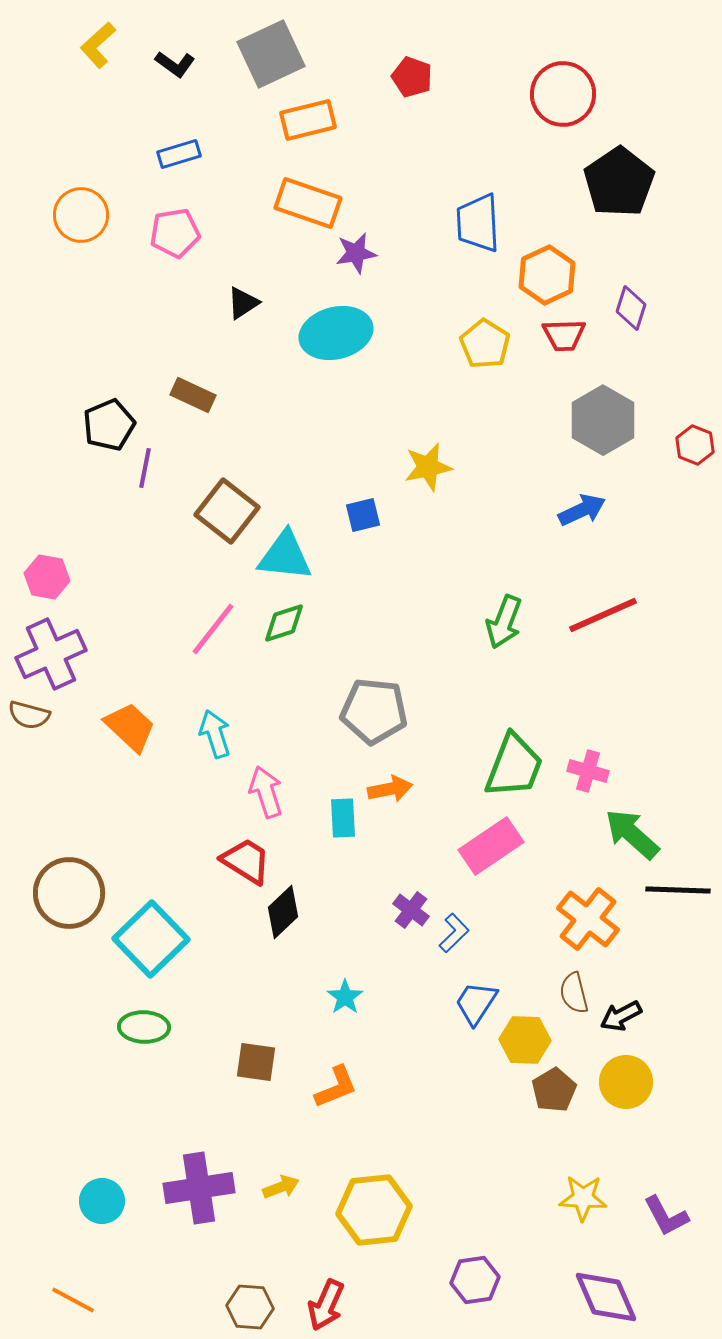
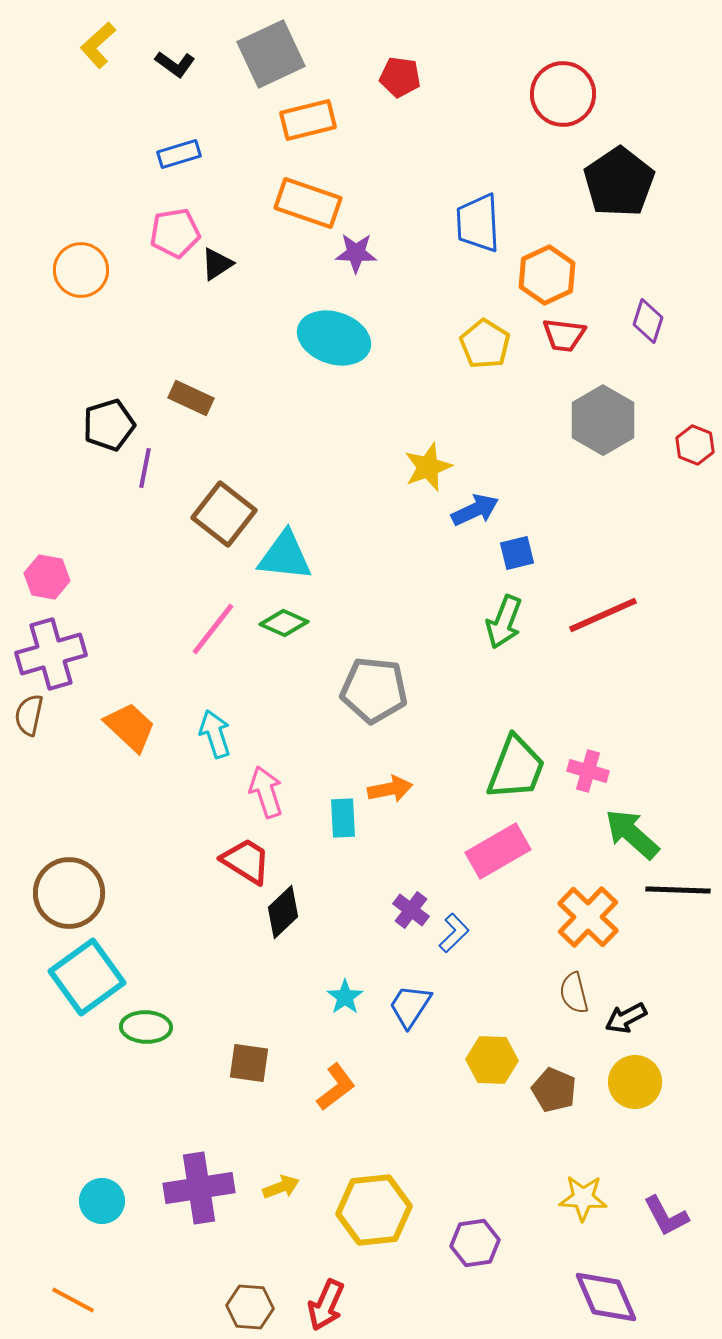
red pentagon at (412, 77): moved 12 px left; rotated 12 degrees counterclockwise
orange circle at (81, 215): moved 55 px down
purple star at (356, 253): rotated 12 degrees clockwise
black triangle at (243, 303): moved 26 px left, 39 px up
purple diamond at (631, 308): moved 17 px right, 13 px down
cyan ellipse at (336, 333): moved 2 px left, 5 px down; rotated 32 degrees clockwise
red trapezoid at (564, 335): rotated 9 degrees clockwise
brown rectangle at (193, 395): moved 2 px left, 3 px down
black pentagon at (109, 425): rotated 6 degrees clockwise
yellow star at (428, 467): rotated 9 degrees counterclockwise
blue arrow at (582, 510): moved 107 px left
brown square at (227, 511): moved 3 px left, 3 px down
blue square at (363, 515): moved 154 px right, 38 px down
green diamond at (284, 623): rotated 42 degrees clockwise
purple cross at (51, 654): rotated 8 degrees clockwise
gray pentagon at (374, 711): moved 21 px up
brown semicircle at (29, 715): rotated 87 degrees clockwise
green trapezoid at (514, 766): moved 2 px right, 2 px down
pink rectangle at (491, 846): moved 7 px right, 5 px down; rotated 4 degrees clockwise
orange cross at (588, 919): moved 2 px up; rotated 6 degrees clockwise
cyan square at (151, 939): moved 64 px left, 38 px down; rotated 8 degrees clockwise
blue trapezoid at (476, 1003): moved 66 px left, 3 px down
black arrow at (621, 1016): moved 5 px right, 2 px down
green ellipse at (144, 1027): moved 2 px right
yellow hexagon at (525, 1040): moved 33 px left, 20 px down
brown square at (256, 1062): moved 7 px left, 1 px down
yellow circle at (626, 1082): moved 9 px right
orange L-shape at (336, 1087): rotated 15 degrees counterclockwise
brown pentagon at (554, 1090): rotated 18 degrees counterclockwise
purple hexagon at (475, 1280): moved 37 px up
